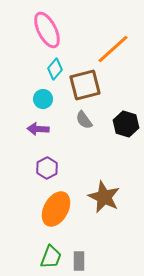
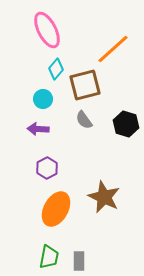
cyan diamond: moved 1 px right
green trapezoid: moved 2 px left; rotated 10 degrees counterclockwise
